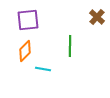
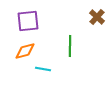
purple square: moved 1 px down
orange diamond: rotated 30 degrees clockwise
